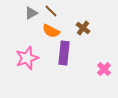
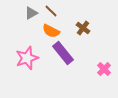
purple rectangle: moved 1 px left; rotated 45 degrees counterclockwise
